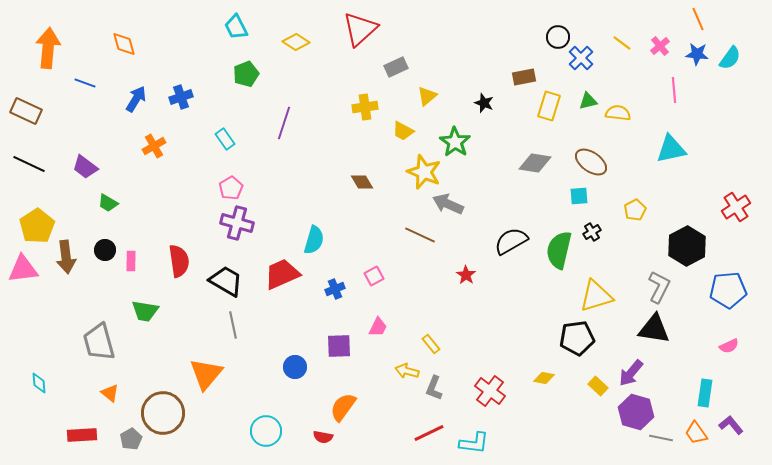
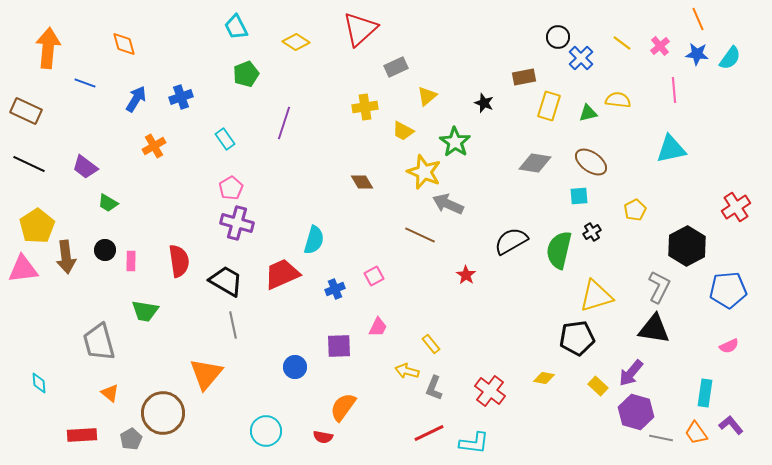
green triangle at (588, 101): moved 12 px down
yellow semicircle at (618, 113): moved 13 px up
